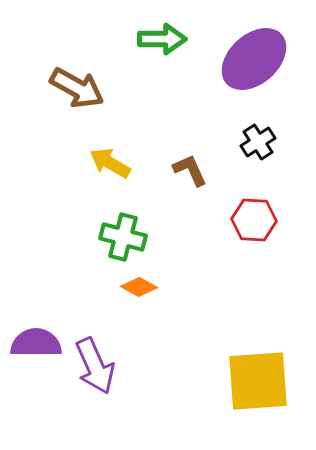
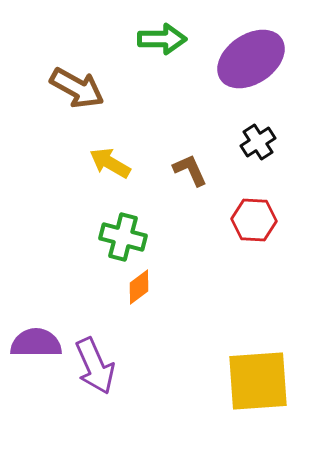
purple ellipse: moved 3 px left; rotated 8 degrees clockwise
orange diamond: rotated 66 degrees counterclockwise
